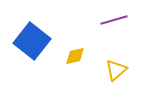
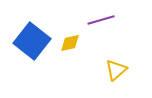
purple line: moved 13 px left
yellow diamond: moved 5 px left, 13 px up
